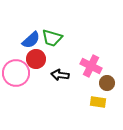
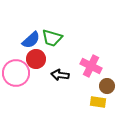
brown circle: moved 3 px down
